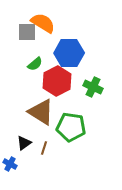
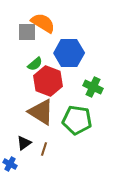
red hexagon: moved 9 px left; rotated 12 degrees counterclockwise
green pentagon: moved 6 px right, 7 px up
brown line: moved 1 px down
